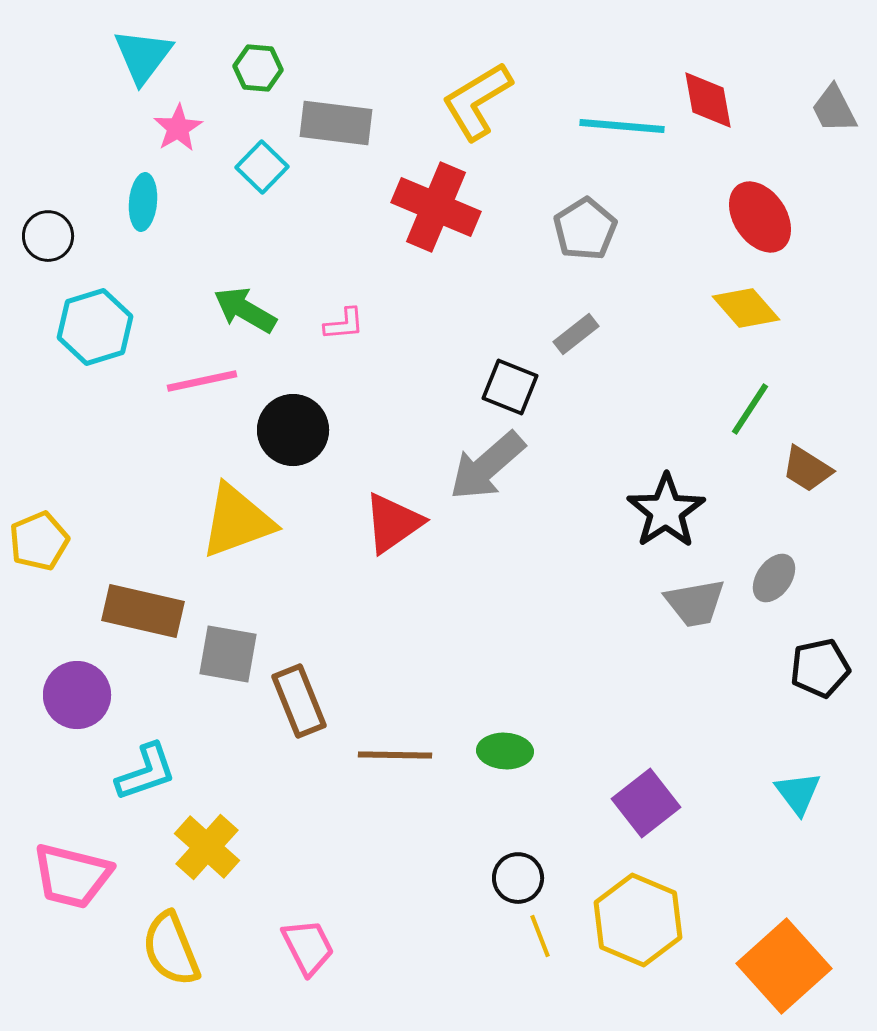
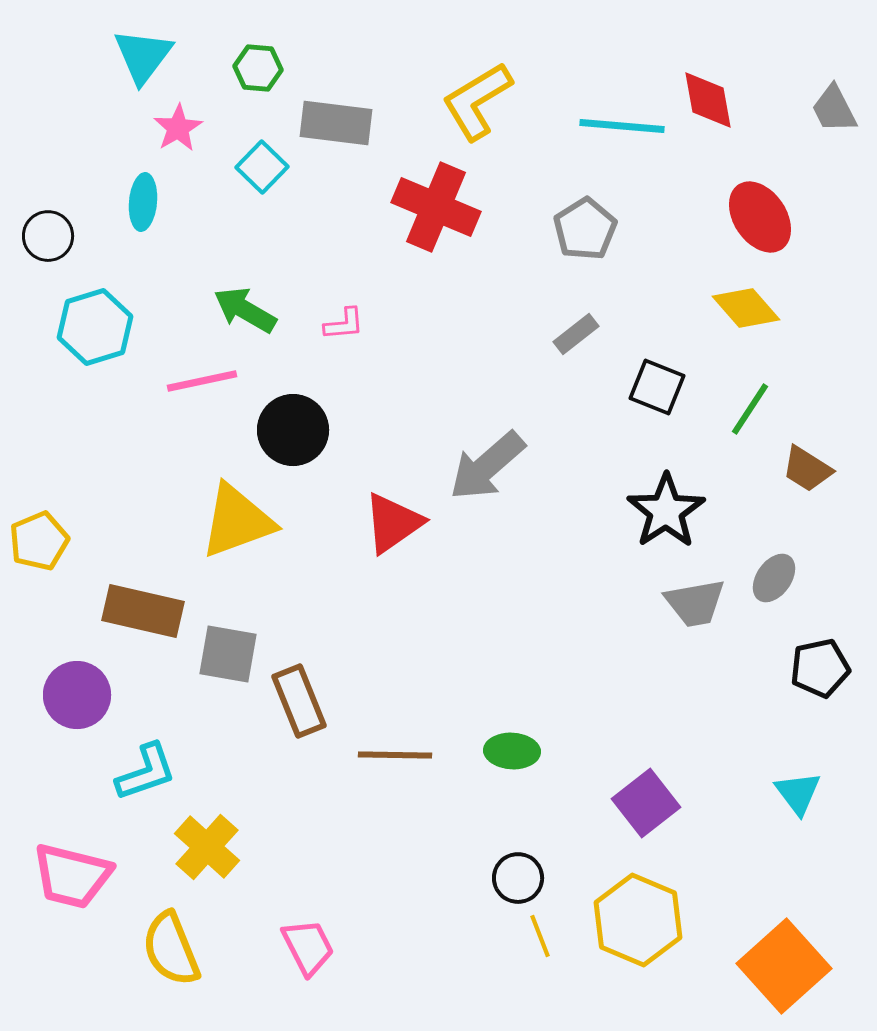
black square at (510, 387): moved 147 px right
green ellipse at (505, 751): moved 7 px right
